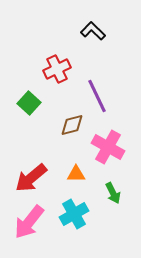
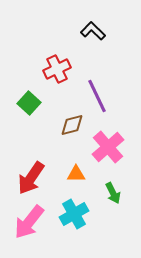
pink cross: rotated 20 degrees clockwise
red arrow: rotated 16 degrees counterclockwise
